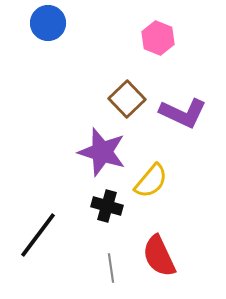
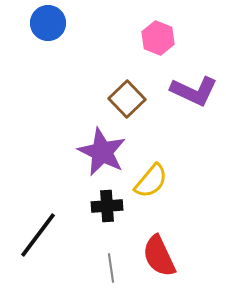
purple L-shape: moved 11 px right, 22 px up
purple star: rotated 9 degrees clockwise
black cross: rotated 20 degrees counterclockwise
